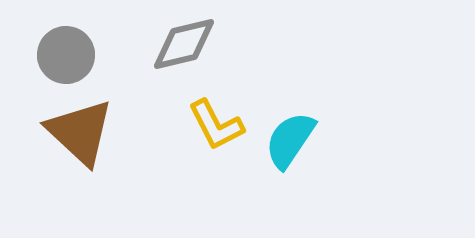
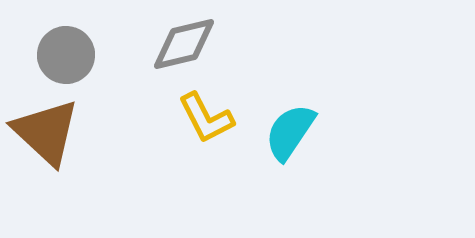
yellow L-shape: moved 10 px left, 7 px up
brown triangle: moved 34 px left
cyan semicircle: moved 8 px up
